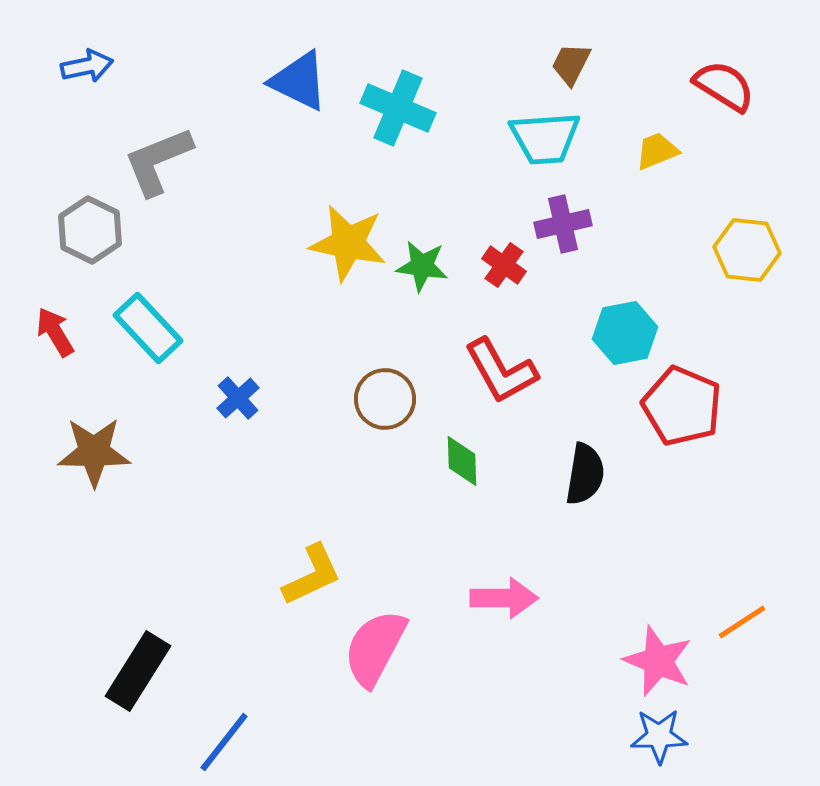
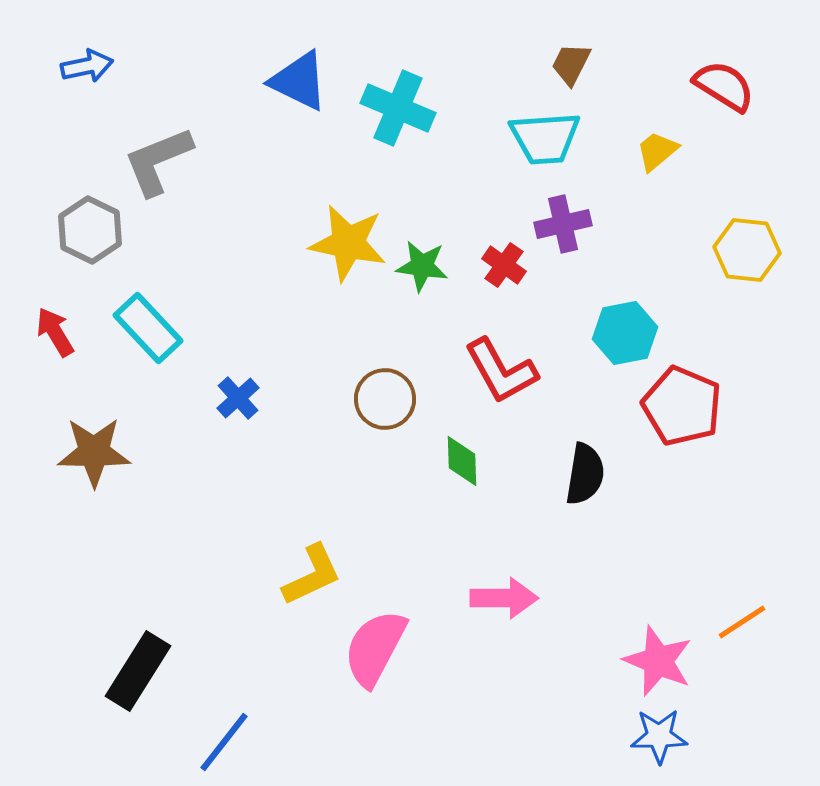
yellow trapezoid: rotated 18 degrees counterclockwise
